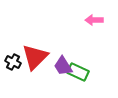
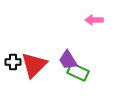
red triangle: moved 1 px left, 8 px down
black cross: rotated 28 degrees counterclockwise
purple trapezoid: moved 5 px right, 6 px up
